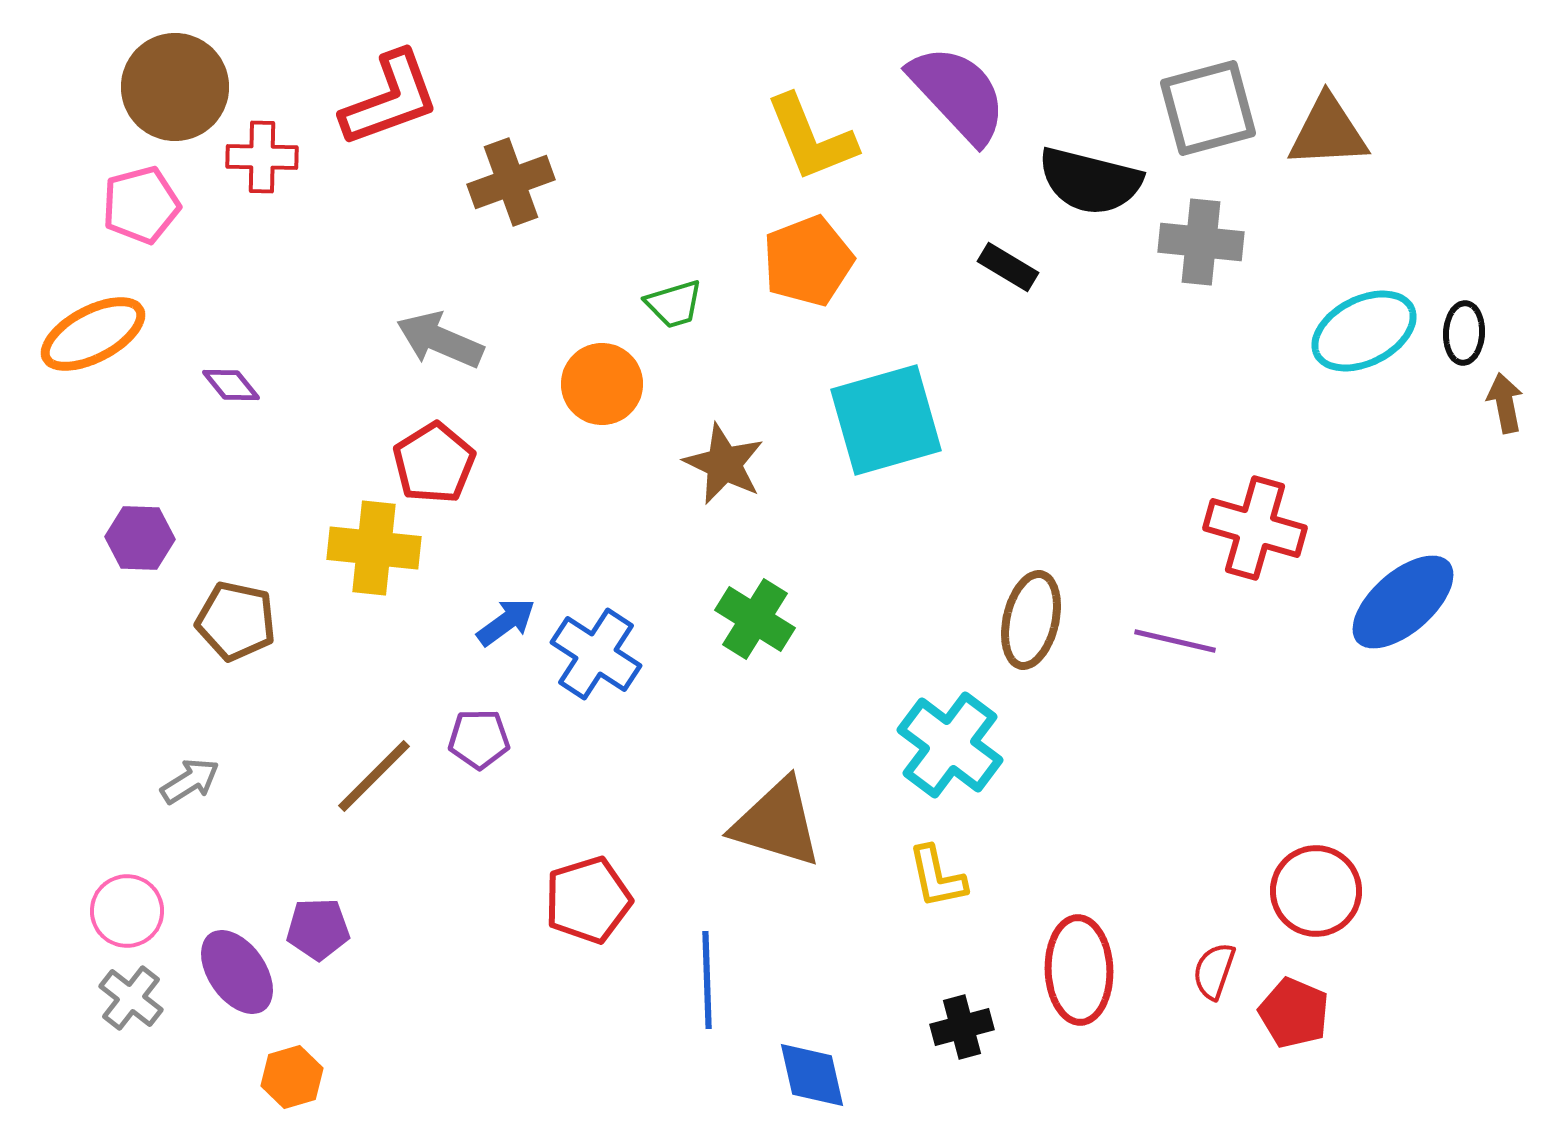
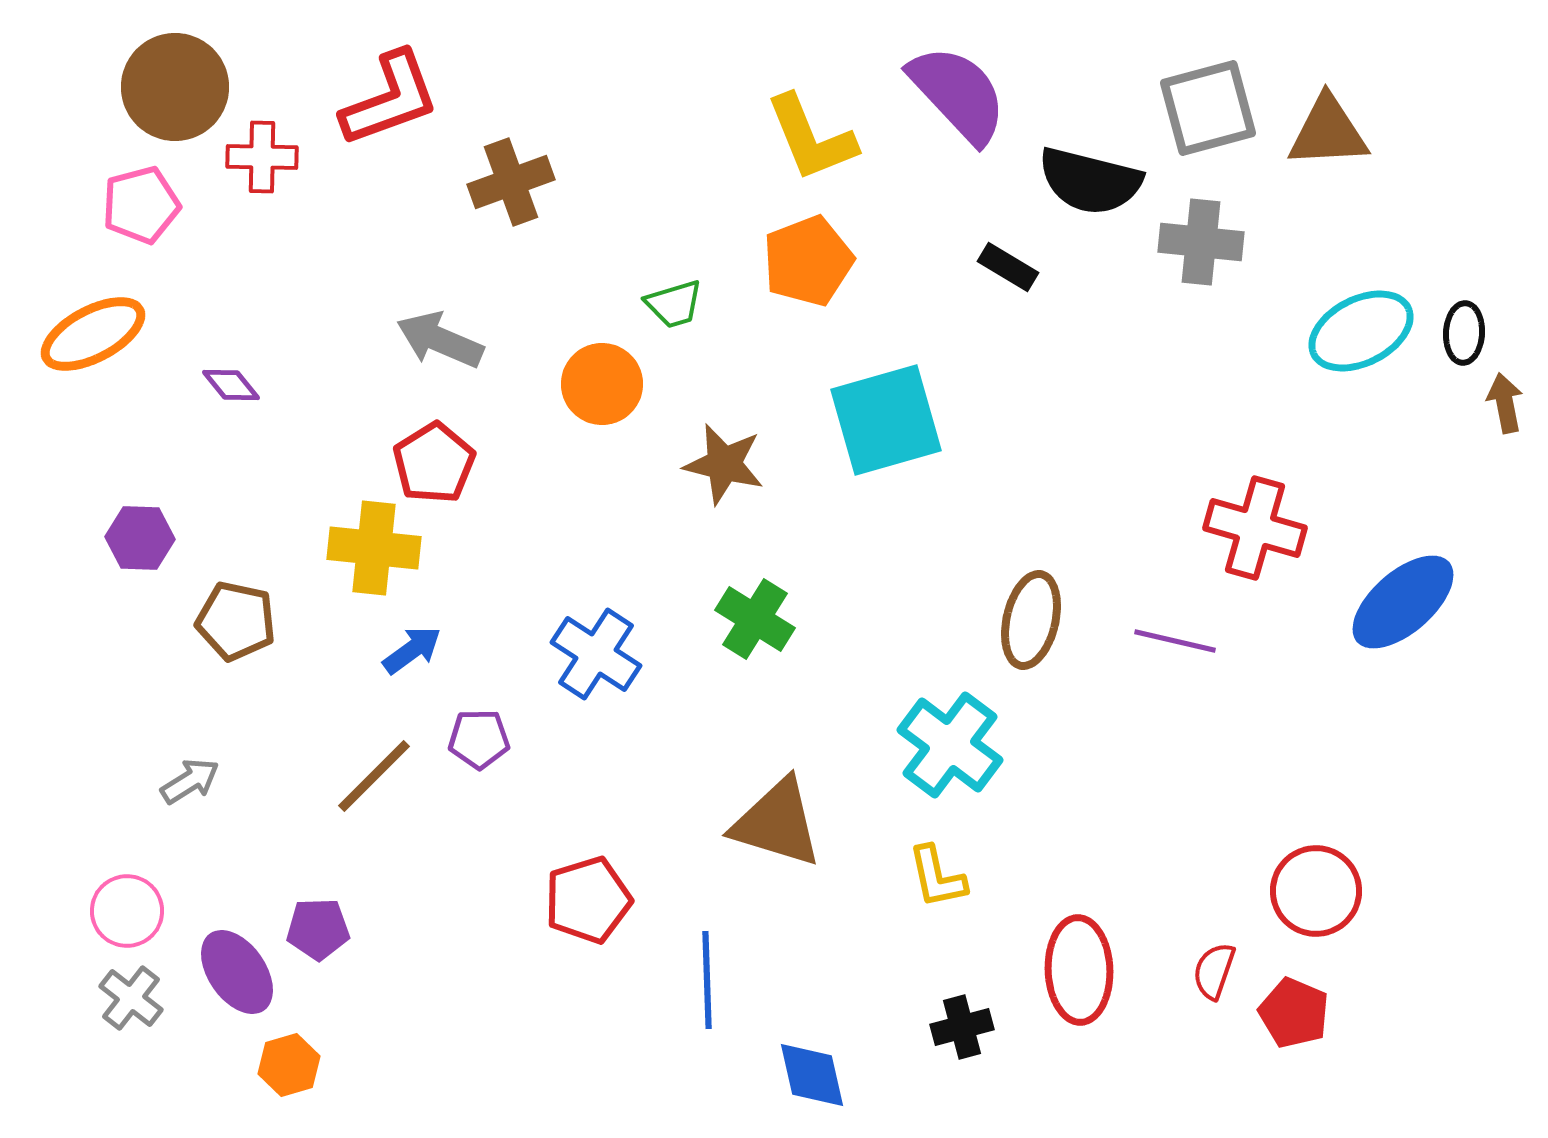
cyan ellipse at (1364, 331): moved 3 px left
brown star at (724, 464): rotated 12 degrees counterclockwise
blue arrow at (506, 622): moved 94 px left, 28 px down
orange hexagon at (292, 1077): moved 3 px left, 12 px up
